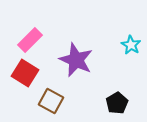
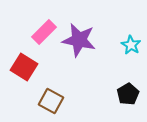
pink rectangle: moved 14 px right, 8 px up
purple star: moved 3 px right, 20 px up; rotated 12 degrees counterclockwise
red square: moved 1 px left, 6 px up
black pentagon: moved 11 px right, 9 px up
